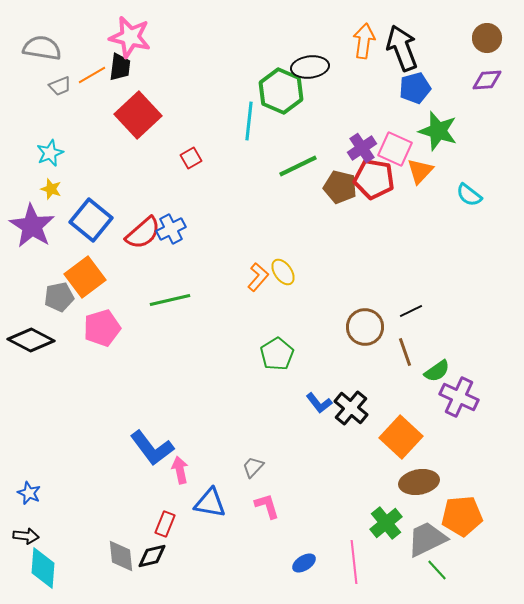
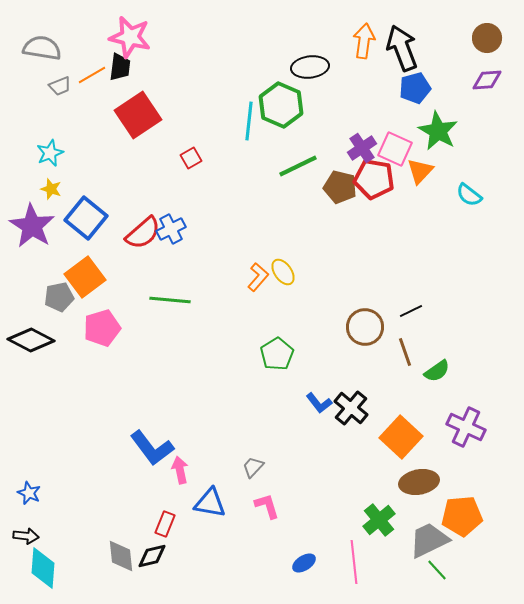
green hexagon at (281, 91): moved 14 px down
red square at (138, 115): rotated 9 degrees clockwise
green star at (438, 131): rotated 12 degrees clockwise
blue square at (91, 220): moved 5 px left, 2 px up
green line at (170, 300): rotated 18 degrees clockwise
purple cross at (459, 397): moved 7 px right, 30 px down
green cross at (386, 523): moved 7 px left, 3 px up
gray trapezoid at (427, 539): moved 2 px right, 1 px down
